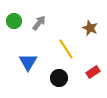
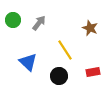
green circle: moved 1 px left, 1 px up
yellow line: moved 1 px left, 1 px down
blue triangle: rotated 18 degrees counterclockwise
red rectangle: rotated 24 degrees clockwise
black circle: moved 2 px up
